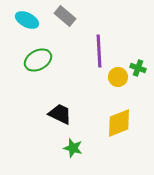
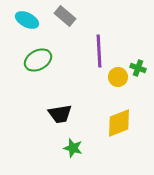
black trapezoid: rotated 145 degrees clockwise
